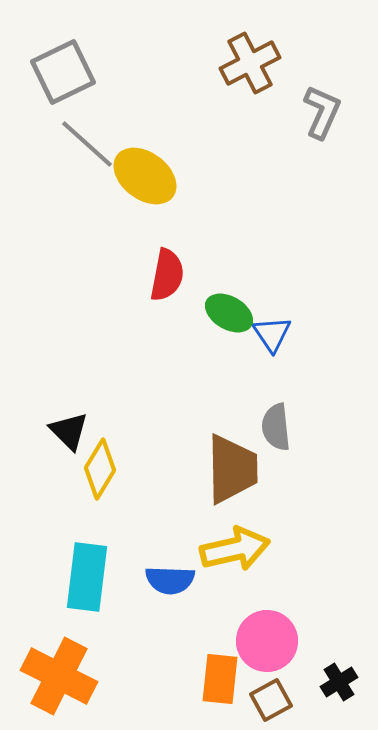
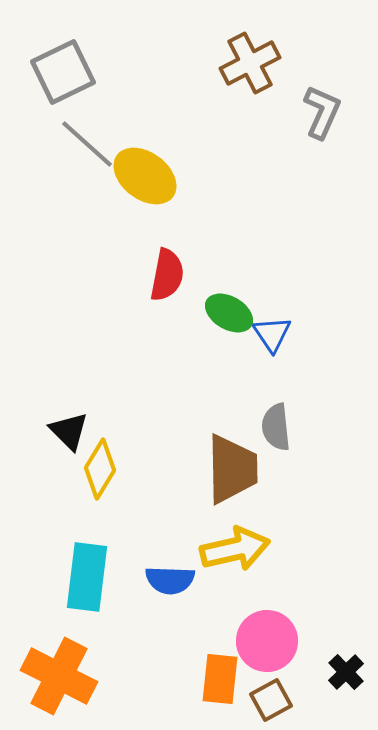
black cross: moved 7 px right, 10 px up; rotated 12 degrees counterclockwise
